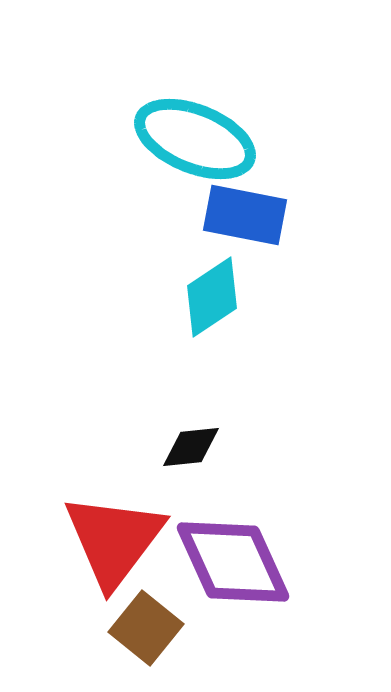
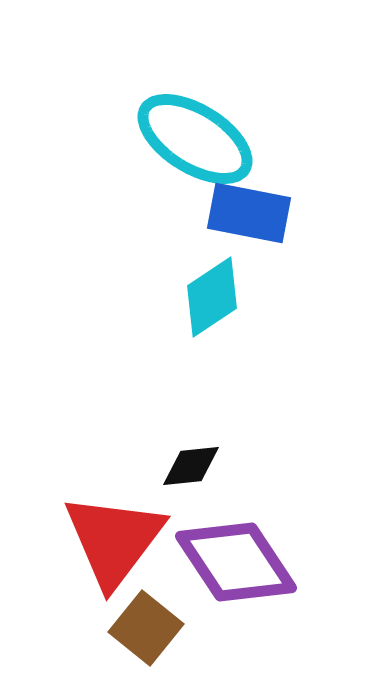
cyan ellipse: rotated 10 degrees clockwise
blue rectangle: moved 4 px right, 2 px up
black diamond: moved 19 px down
purple diamond: moved 3 px right; rotated 9 degrees counterclockwise
